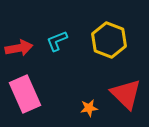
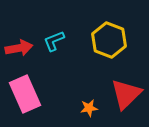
cyan L-shape: moved 3 px left
red triangle: rotated 32 degrees clockwise
